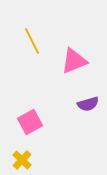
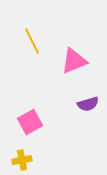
yellow cross: rotated 36 degrees clockwise
